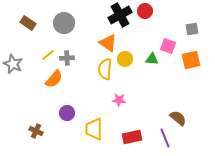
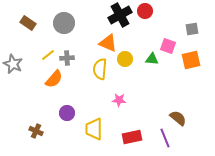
orange triangle: rotated 12 degrees counterclockwise
yellow semicircle: moved 5 px left
